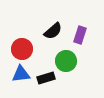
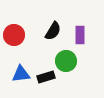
black semicircle: rotated 18 degrees counterclockwise
purple rectangle: rotated 18 degrees counterclockwise
red circle: moved 8 px left, 14 px up
black rectangle: moved 1 px up
